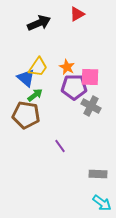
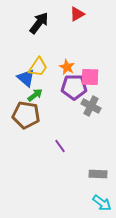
black arrow: rotated 30 degrees counterclockwise
